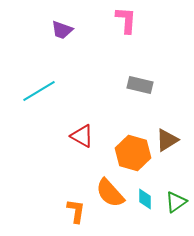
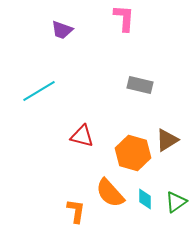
pink L-shape: moved 2 px left, 2 px up
red triangle: rotated 15 degrees counterclockwise
